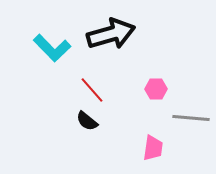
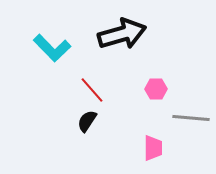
black arrow: moved 11 px right
black semicircle: rotated 85 degrees clockwise
pink trapezoid: rotated 8 degrees counterclockwise
